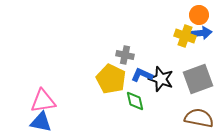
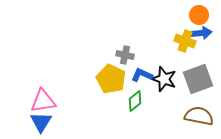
yellow cross: moved 5 px down
black star: moved 3 px right
green diamond: rotated 65 degrees clockwise
brown semicircle: moved 2 px up
blue triangle: rotated 50 degrees clockwise
